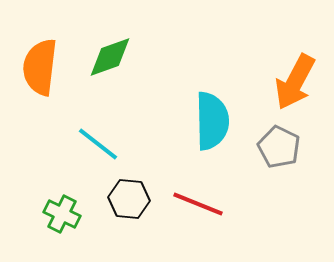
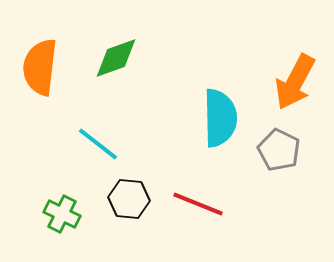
green diamond: moved 6 px right, 1 px down
cyan semicircle: moved 8 px right, 3 px up
gray pentagon: moved 3 px down
